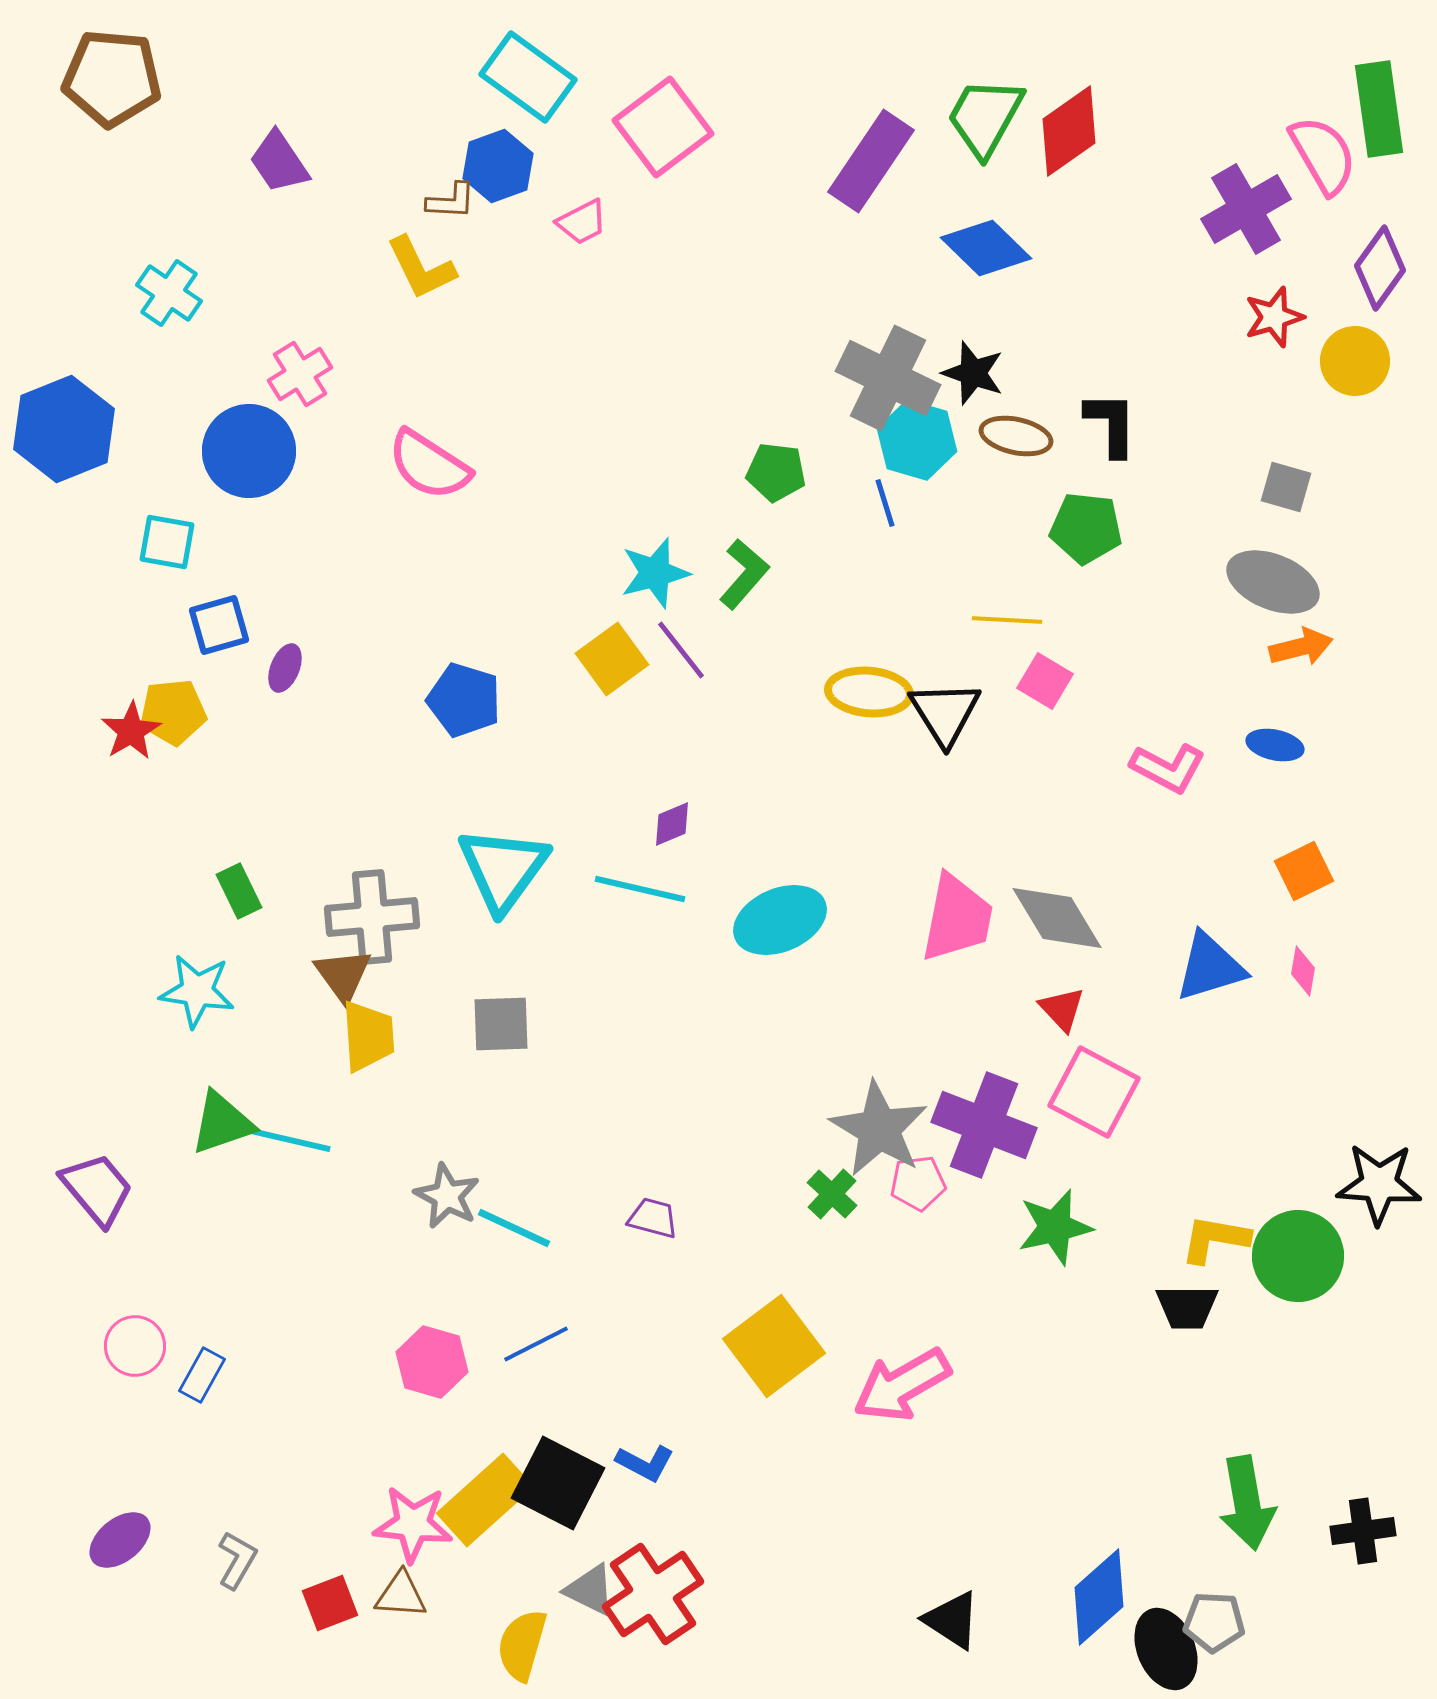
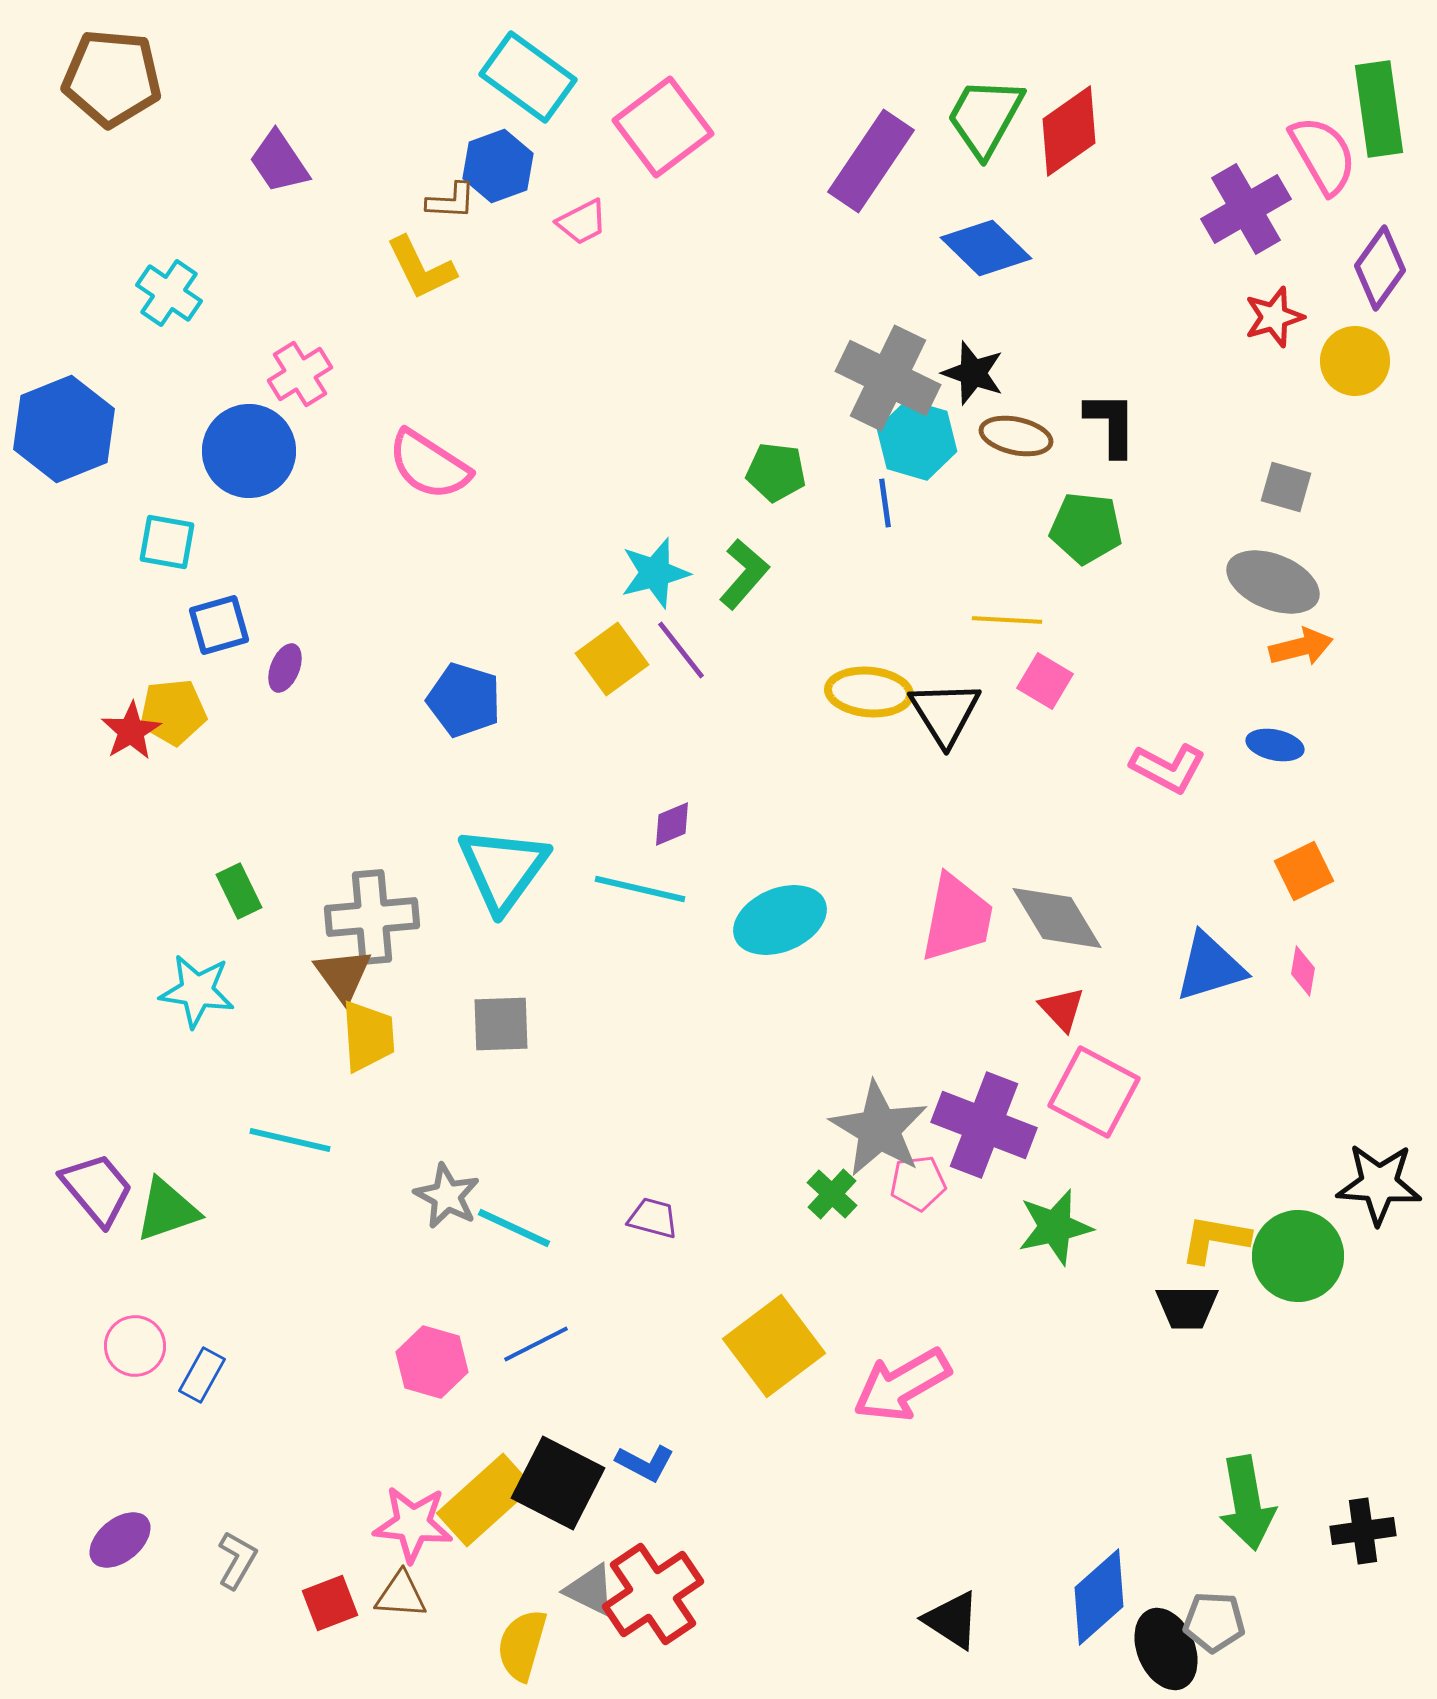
blue line at (885, 503): rotated 9 degrees clockwise
green triangle at (222, 1123): moved 55 px left, 87 px down
